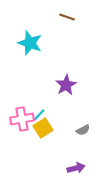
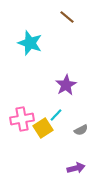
brown line: rotated 21 degrees clockwise
cyan line: moved 17 px right
gray semicircle: moved 2 px left
